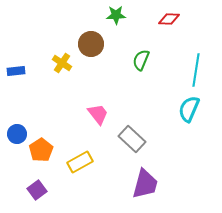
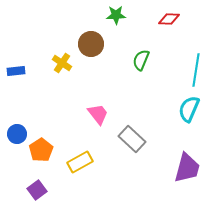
purple trapezoid: moved 42 px right, 16 px up
